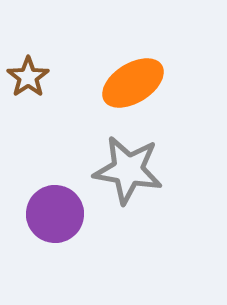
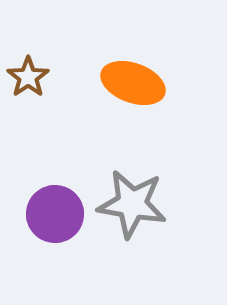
orange ellipse: rotated 52 degrees clockwise
gray star: moved 4 px right, 34 px down
